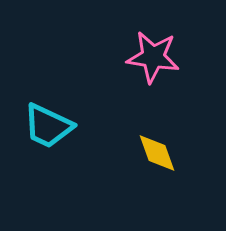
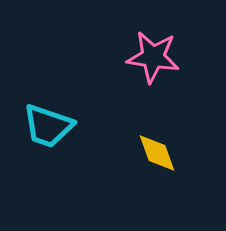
cyan trapezoid: rotated 6 degrees counterclockwise
